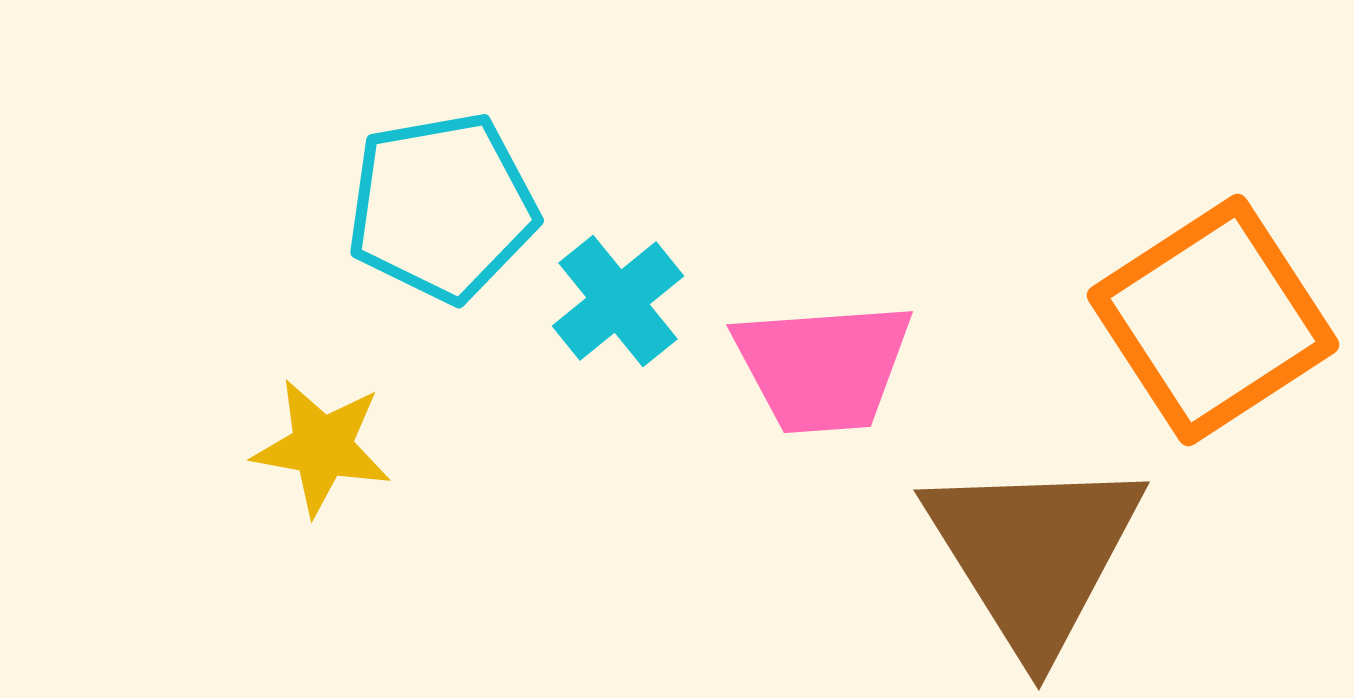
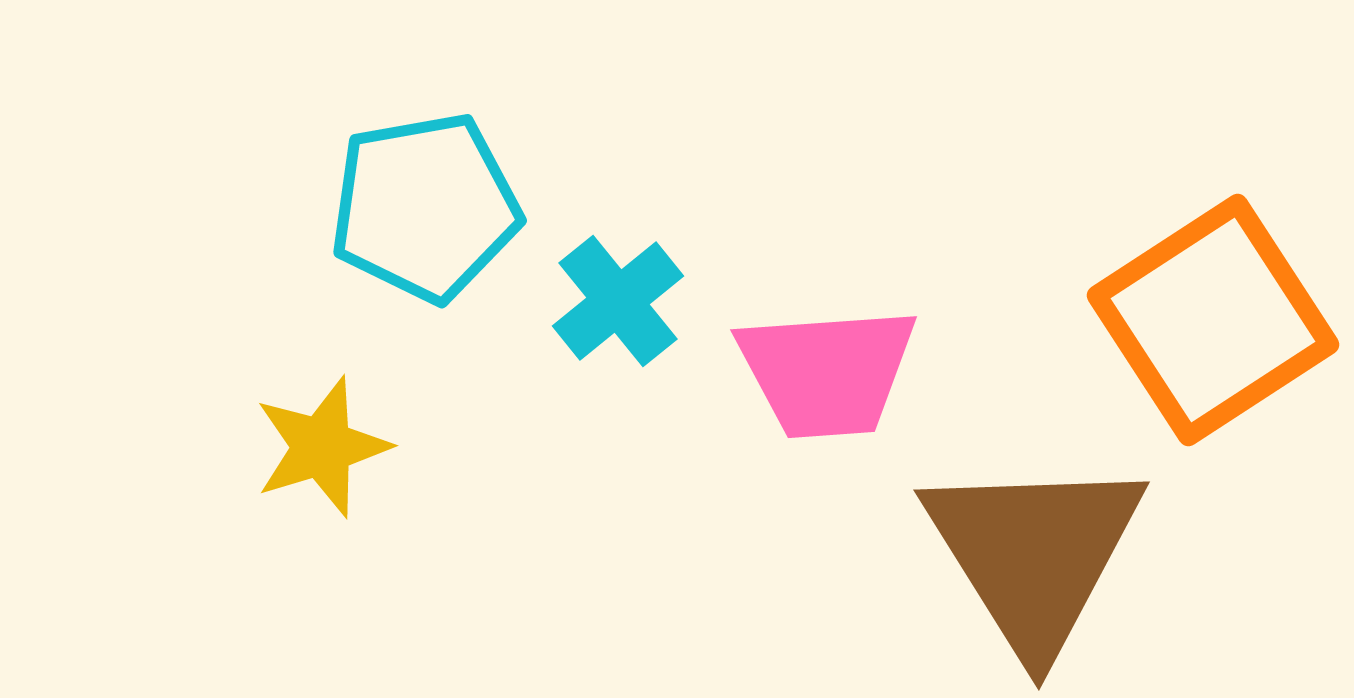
cyan pentagon: moved 17 px left
pink trapezoid: moved 4 px right, 5 px down
yellow star: rotated 27 degrees counterclockwise
